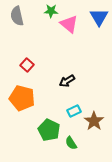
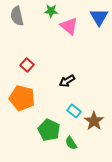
pink triangle: moved 2 px down
cyan rectangle: rotated 64 degrees clockwise
